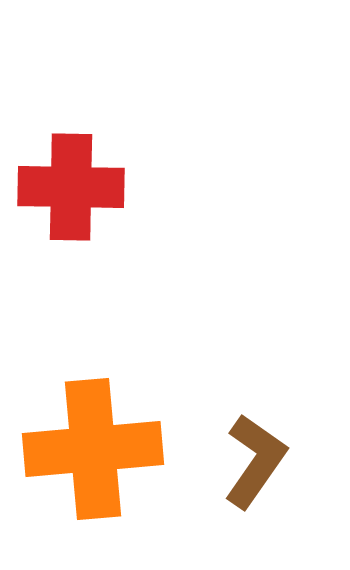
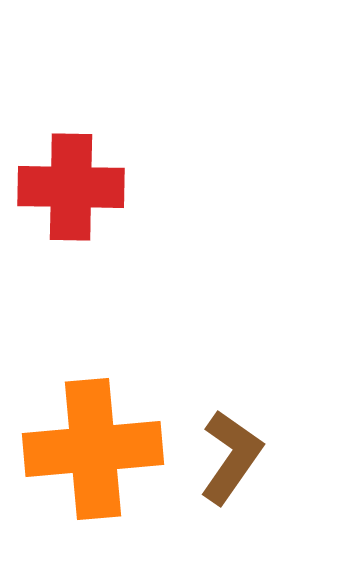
brown L-shape: moved 24 px left, 4 px up
